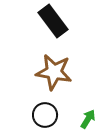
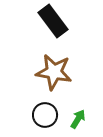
green arrow: moved 10 px left
